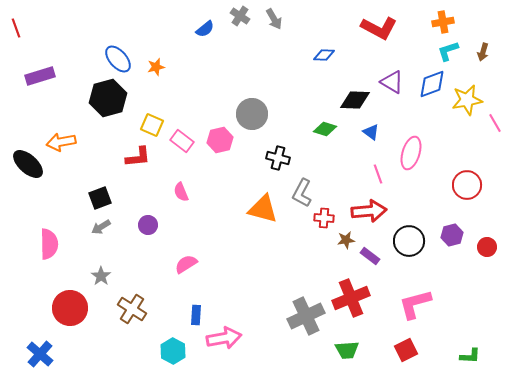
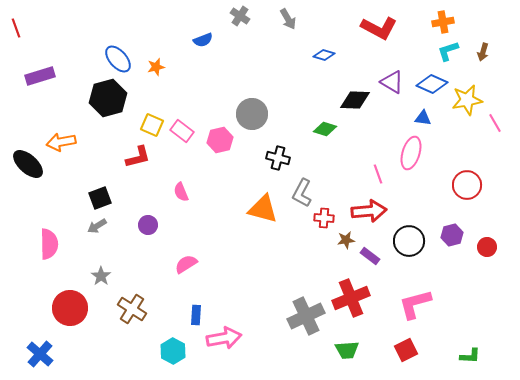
gray arrow at (274, 19): moved 14 px right
blue semicircle at (205, 29): moved 2 px left, 11 px down; rotated 18 degrees clockwise
blue diamond at (324, 55): rotated 15 degrees clockwise
blue diamond at (432, 84): rotated 44 degrees clockwise
blue triangle at (371, 132): moved 52 px right, 14 px up; rotated 30 degrees counterclockwise
pink rectangle at (182, 141): moved 10 px up
red L-shape at (138, 157): rotated 8 degrees counterclockwise
gray arrow at (101, 227): moved 4 px left, 1 px up
